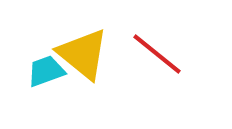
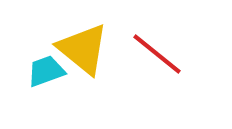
yellow triangle: moved 5 px up
